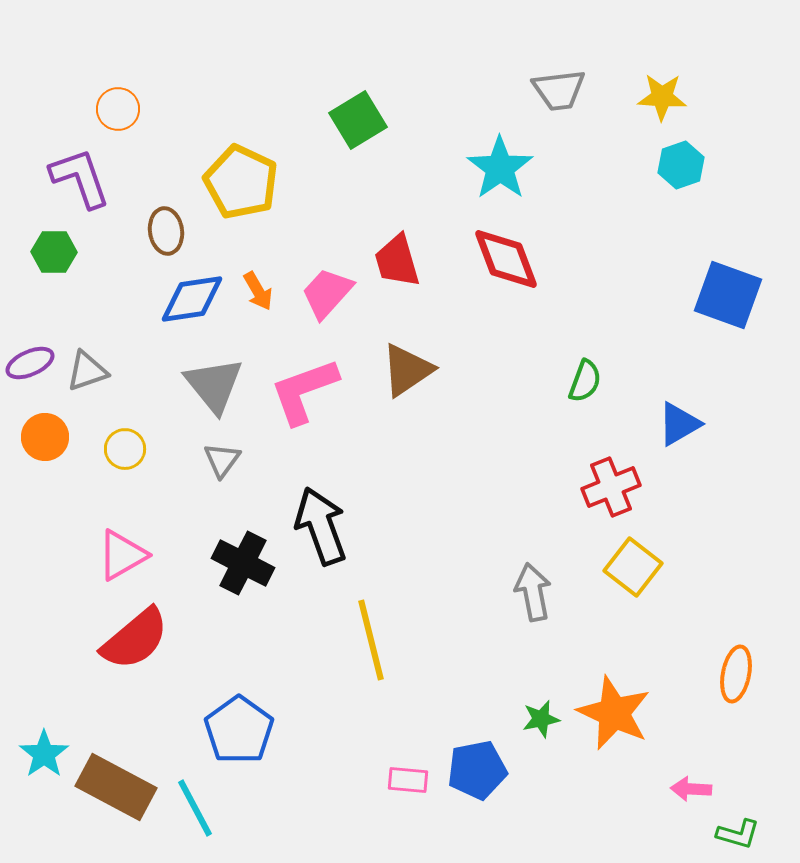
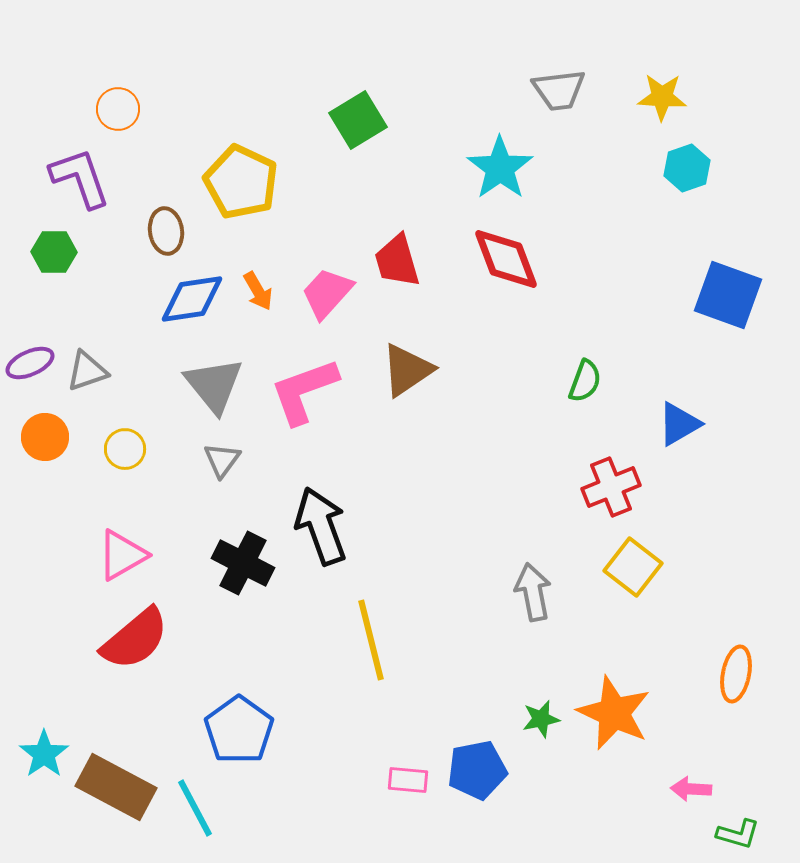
cyan hexagon at (681, 165): moved 6 px right, 3 px down
